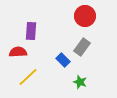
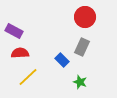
red circle: moved 1 px down
purple rectangle: moved 17 px left; rotated 66 degrees counterclockwise
gray rectangle: rotated 12 degrees counterclockwise
red semicircle: moved 2 px right, 1 px down
blue rectangle: moved 1 px left
